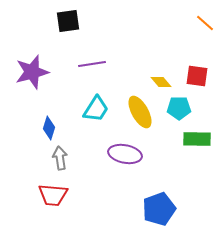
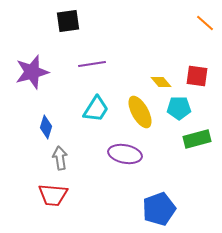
blue diamond: moved 3 px left, 1 px up
green rectangle: rotated 16 degrees counterclockwise
